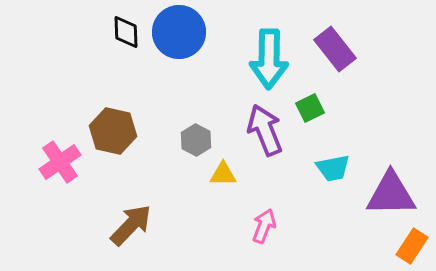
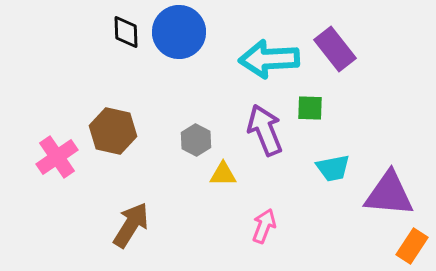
cyan arrow: rotated 86 degrees clockwise
green square: rotated 28 degrees clockwise
pink cross: moved 3 px left, 5 px up
purple triangle: moved 2 px left; rotated 6 degrees clockwise
brown arrow: rotated 12 degrees counterclockwise
